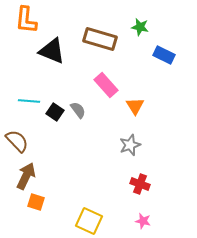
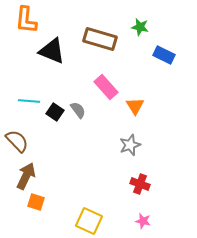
pink rectangle: moved 2 px down
